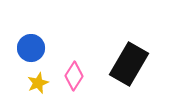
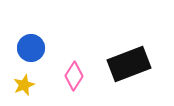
black rectangle: rotated 39 degrees clockwise
yellow star: moved 14 px left, 2 px down
